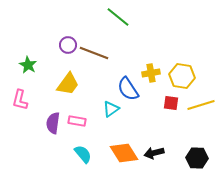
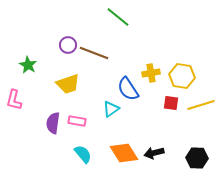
yellow trapezoid: rotated 35 degrees clockwise
pink L-shape: moved 6 px left
